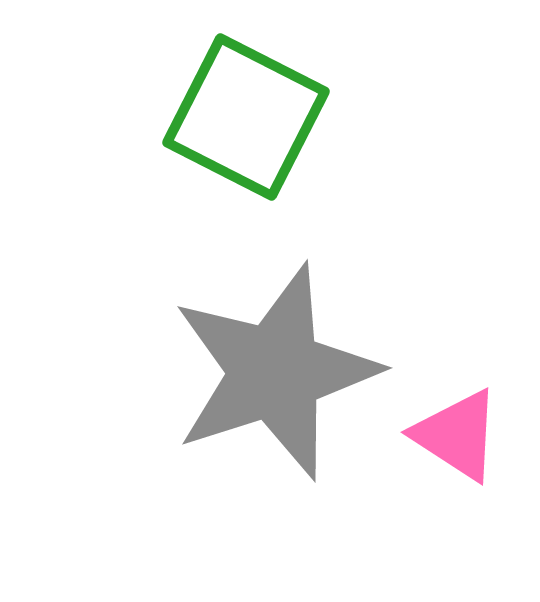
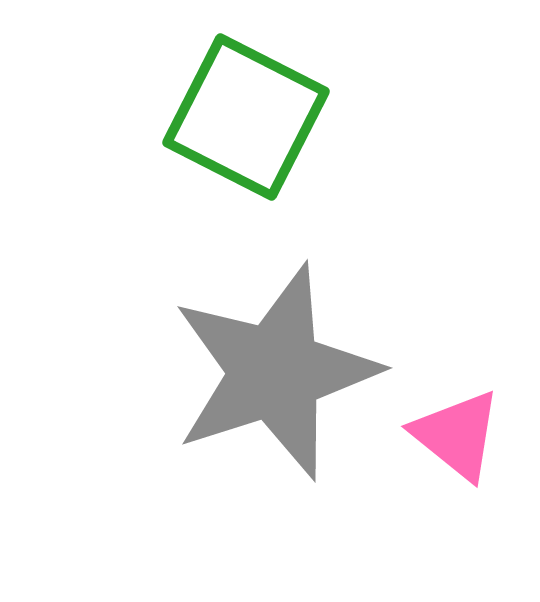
pink triangle: rotated 6 degrees clockwise
